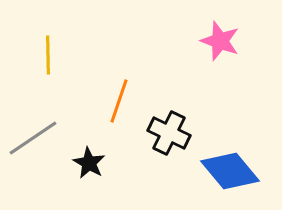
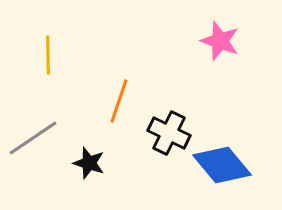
black star: rotated 12 degrees counterclockwise
blue diamond: moved 8 px left, 6 px up
